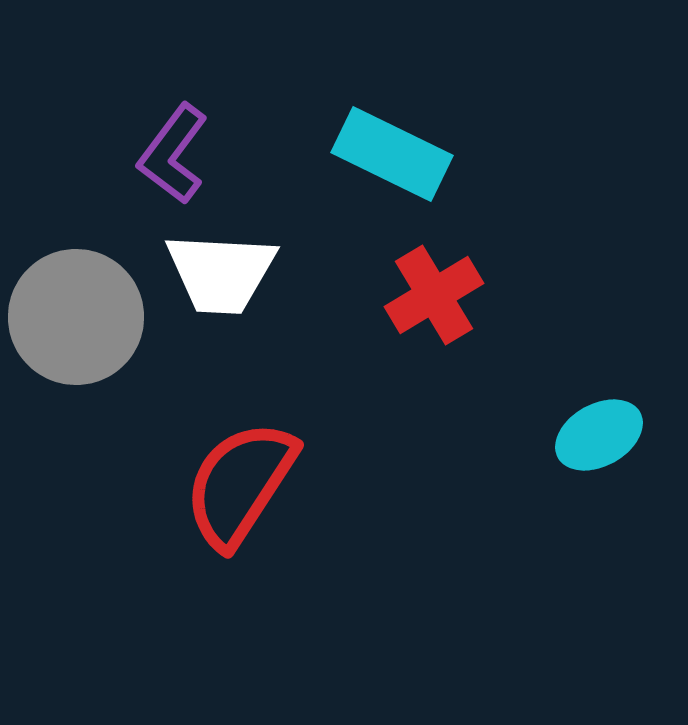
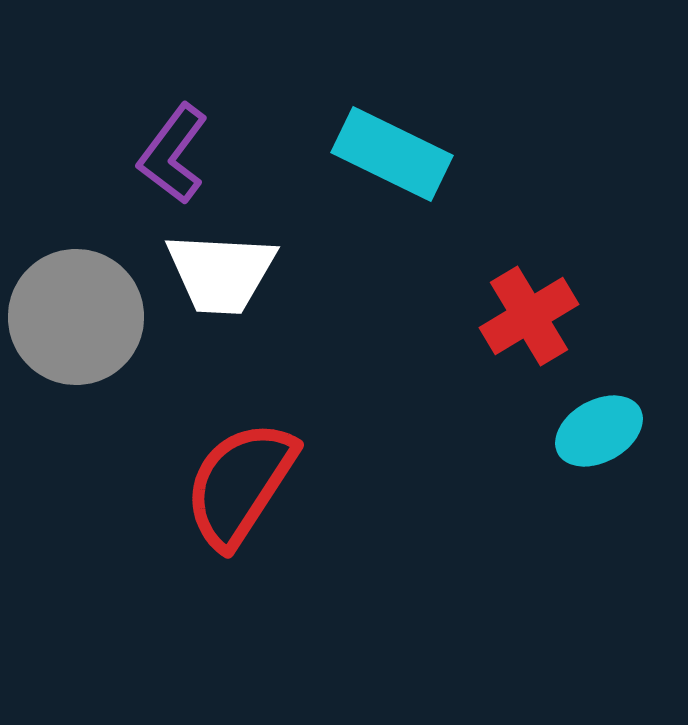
red cross: moved 95 px right, 21 px down
cyan ellipse: moved 4 px up
